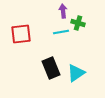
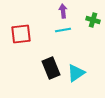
green cross: moved 15 px right, 3 px up
cyan line: moved 2 px right, 2 px up
